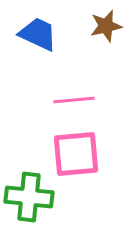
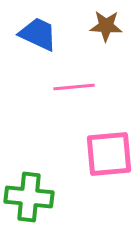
brown star: rotated 16 degrees clockwise
pink line: moved 13 px up
pink square: moved 33 px right
